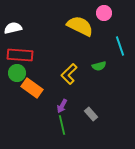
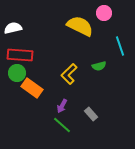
green line: rotated 36 degrees counterclockwise
